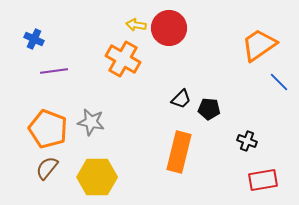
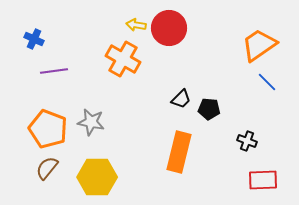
blue line: moved 12 px left
red rectangle: rotated 8 degrees clockwise
